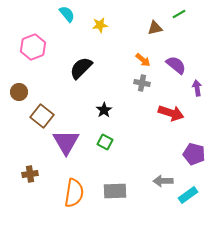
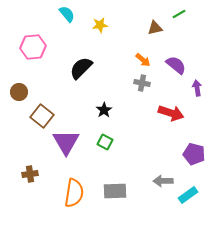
pink hexagon: rotated 15 degrees clockwise
